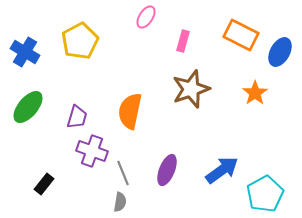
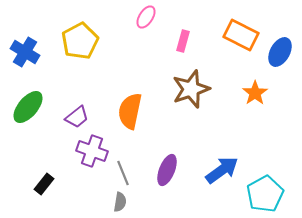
purple trapezoid: rotated 35 degrees clockwise
